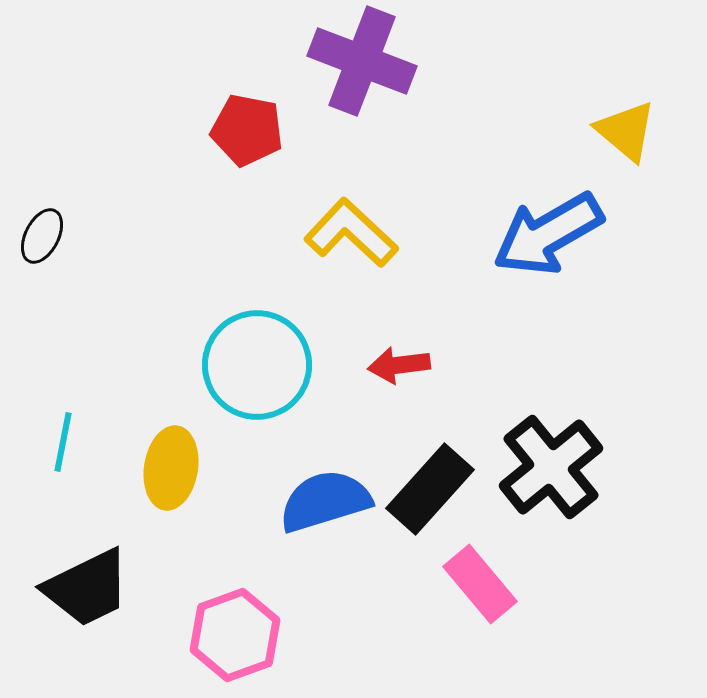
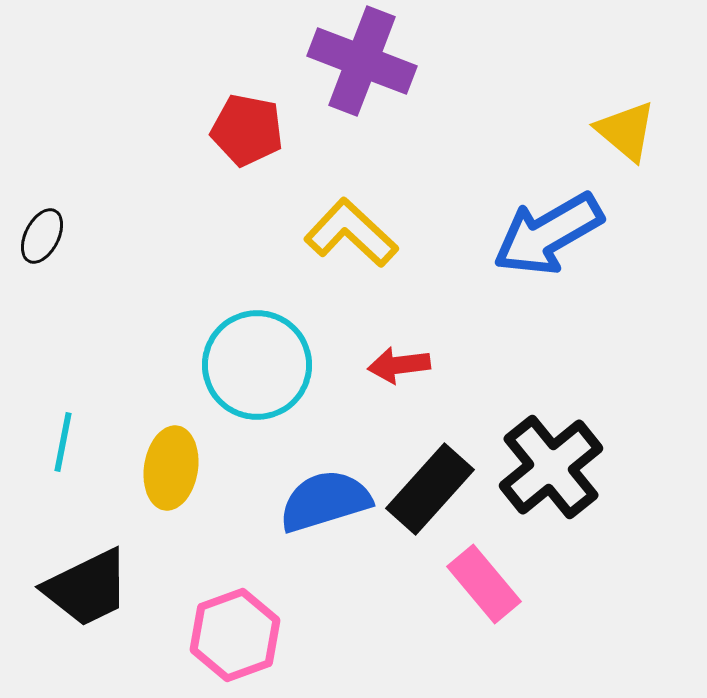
pink rectangle: moved 4 px right
